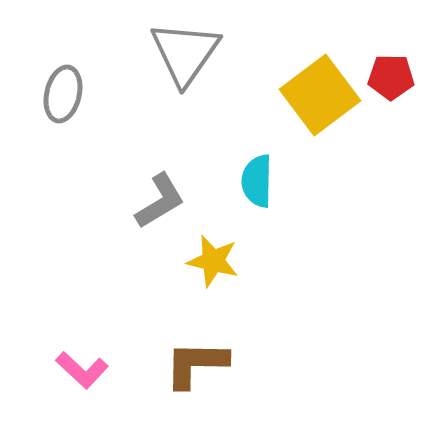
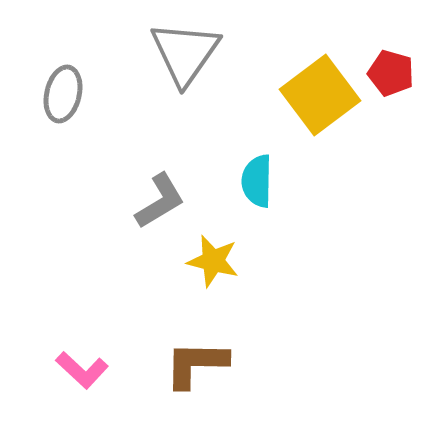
red pentagon: moved 4 px up; rotated 15 degrees clockwise
